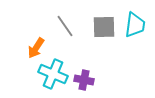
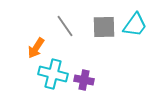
cyan trapezoid: rotated 28 degrees clockwise
cyan cross: rotated 8 degrees counterclockwise
